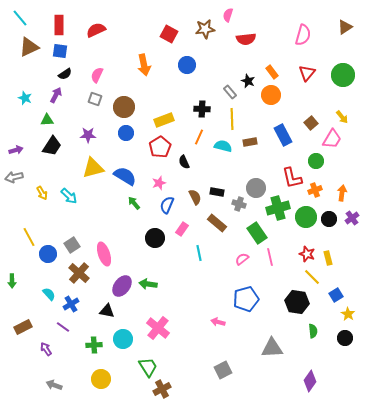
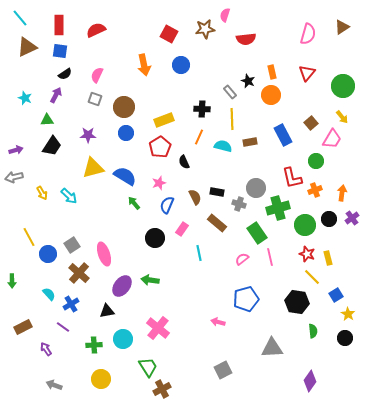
pink semicircle at (228, 15): moved 3 px left
brown triangle at (345, 27): moved 3 px left
pink semicircle at (303, 35): moved 5 px right, 1 px up
brown triangle at (29, 47): moved 2 px left
blue circle at (187, 65): moved 6 px left
orange rectangle at (272, 72): rotated 24 degrees clockwise
green circle at (343, 75): moved 11 px down
green circle at (306, 217): moved 1 px left, 8 px down
green arrow at (148, 284): moved 2 px right, 4 px up
black triangle at (107, 311): rotated 21 degrees counterclockwise
